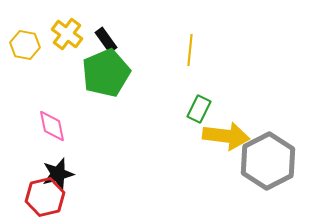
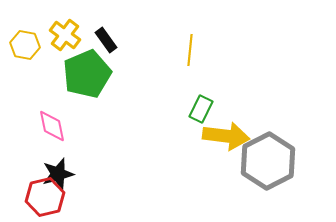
yellow cross: moved 2 px left, 1 px down
green pentagon: moved 19 px left, 1 px down
green rectangle: moved 2 px right
